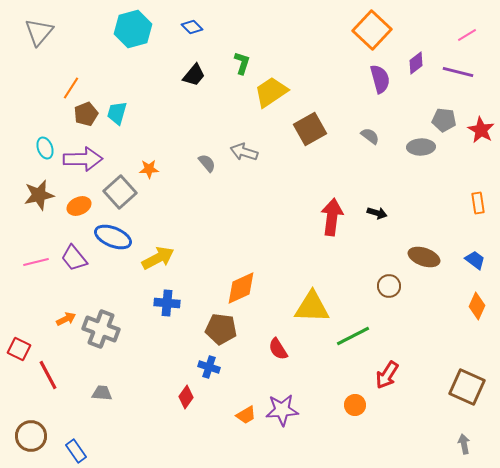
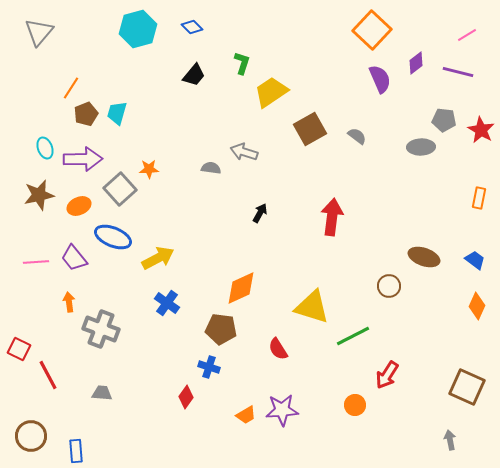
cyan hexagon at (133, 29): moved 5 px right
purple semicircle at (380, 79): rotated 8 degrees counterclockwise
gray semicircle at (370, 136): moved 13 px left
gray semicircle at (207, 163): moved 4 px right, 5 px down; rotated 42 degrees counterclockwise
gray square at (120, 192): moved 3 px up
orange rectangle at (478, 203): moved 1 px right, 5 px up; rotated 20 degrees clockwise
black arrow at (377, 213): moved 117 px left; rotated 78 degrees counterclockwise
pink line at (36, 262): rotated 10 degrees clockwise
blue cross at (167, 303): rotated 30 degrees clockwise
yellow triangle at (312, 307): rotated 15 degrees clockwise
orange arrow at (66, 319): moved 3 px right, 17 px up; rotated 72 degrees counterclockwise
gray arrow at (464, 444): moved 14 px left, 4 px up
blue rectangle at (76, 451): rotated 30 degrees clockwise
